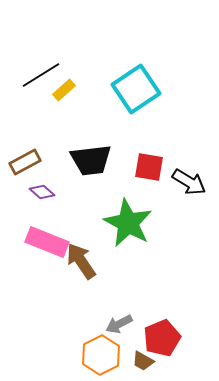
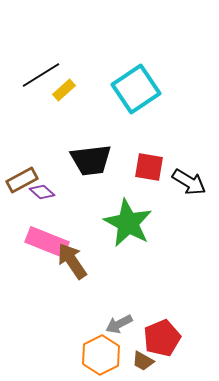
brown rectangle: moved 3 px left, 18 px down
brown arrow: moved 9 px left
